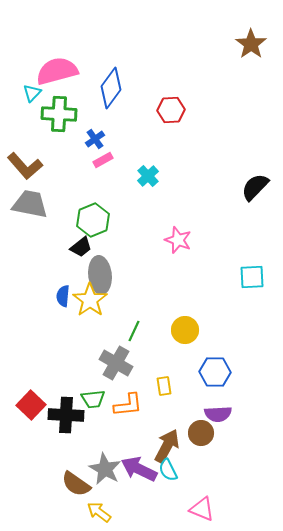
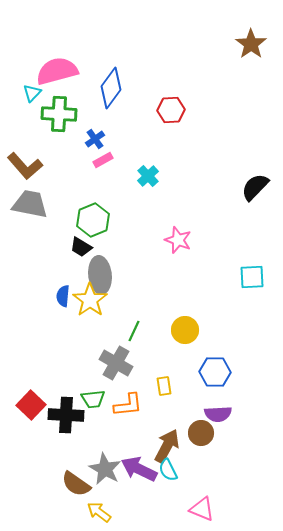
black trapezoid: rotated 70 degrees clockwise
